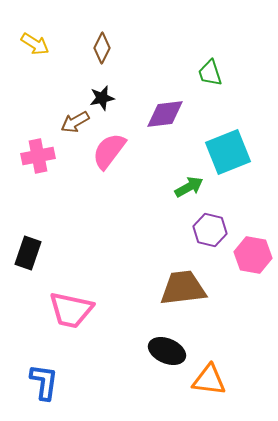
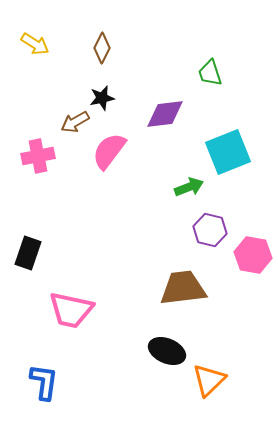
green arrow: rotated 8 degrees clockwise
orange triangle: rotated 51 degrees counterclockwise
